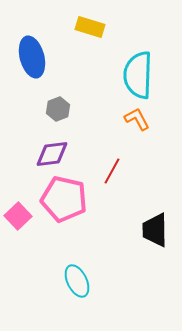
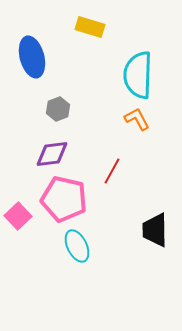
cyan ellipse: moved 35 px up
